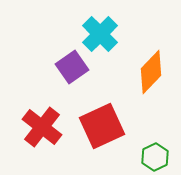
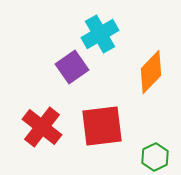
cyan cross: rotated 15 degrees clockwise
red square: rotated 18 degrees clockwise
